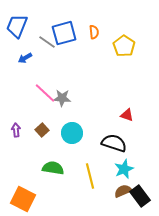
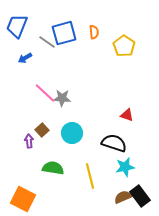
purple arrow: moved 13 px right, 11 px down
cyan star: moved 1 px right, 2 px up; rotated 12 degrees clockwise
brown semicircle: moved 6 px down
